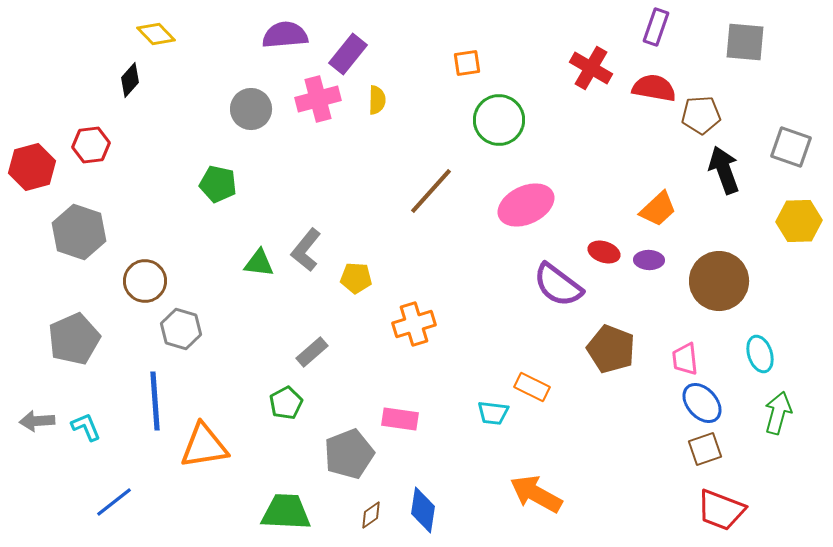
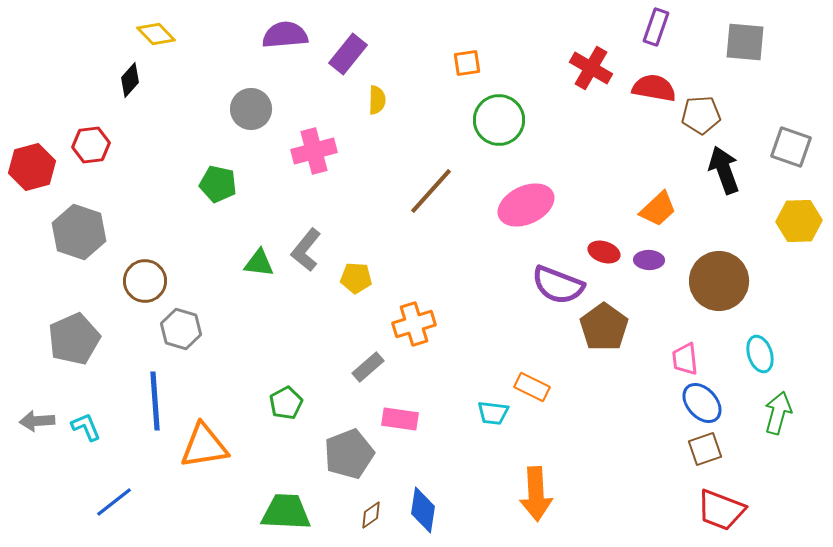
pink cross at (318, 99): moved 4 px left, 52 px down
purple semicircle at (558, 285): rotated 16 degrees counterclockwise
brown pentagon at (611, 349): moved 7 px left, 22 px up; rotated 15 degrees clockwise
gray rectangle at (312, 352): moved 56 px right, 15 px down
orange arrow at (536, 494): rotated 122 degrees counterclockwise
